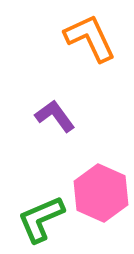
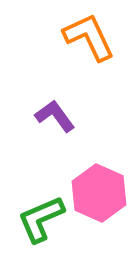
orange L-shape: moved 1 px left, 1 px up
pink hexagon: moved 2 px left
